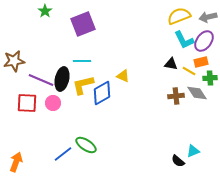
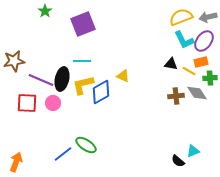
yellow semicircle: moved 2 px right, 1 px down
blue diamond: moved 1 px left, 1 px up
